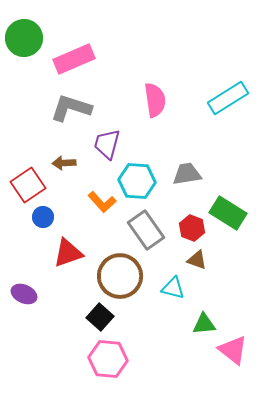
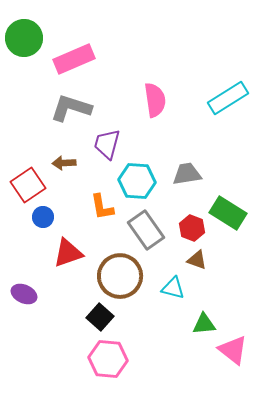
orange L-shape: moved 5 px down; rotated 32 degrees clockwise
